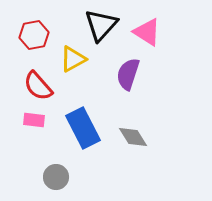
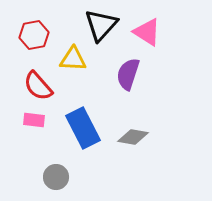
yellow triangle: rotated 32 degrees clockwise
gray diamond: rotated 48 degrees counterclockwise
